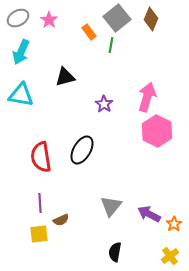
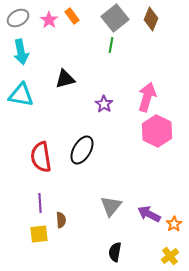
gray square: moved 2 px left
orange rectangle: moved 17 px left, 16 px up
cyan arrow: rotated 35 degrees counterclockwise
black triangle: moved 2 px down
brown semicircle: rotated 70 degrees counterclockwise
